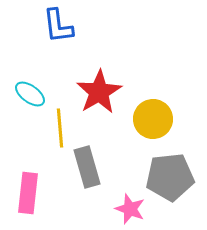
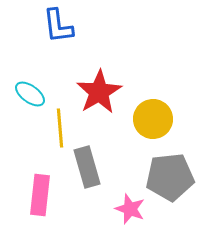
pink rectangle: moved 12 px right, 2 px down
